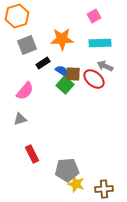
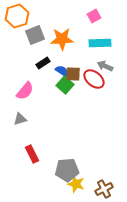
gray square: moved 8 px right, 10 px up
brown cross: rotated 24 degrees counterclockwise
